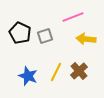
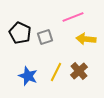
gray square: moved 1 px down
